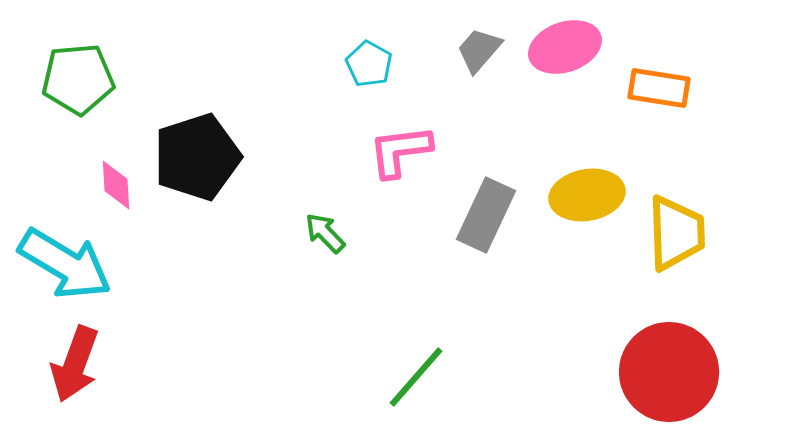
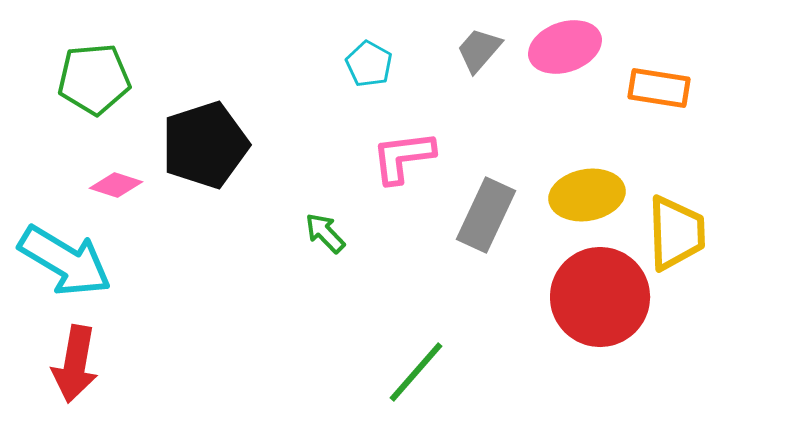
green pentagon: moved 16 px right
pink L-shape: moved 3 px right, 6 px down
black pentagon: moved 8 px right, 12 px up
pink diamond: rotated 69 degrees counterclockwise
cyan arrow: moved 3 px up
red arrow: rotated 10 degrees counterclockwise
red circle: moved 69 px left, 75 px up
green line: moved 5 px up
